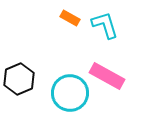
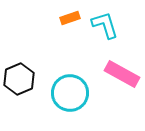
orange rectangle: rotated 48 degrees counterclockwise
pink rectangle: moved 15 px right, 2 px up
